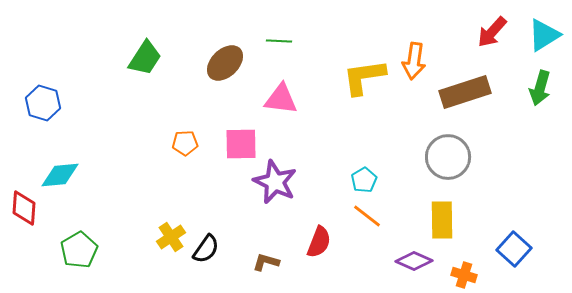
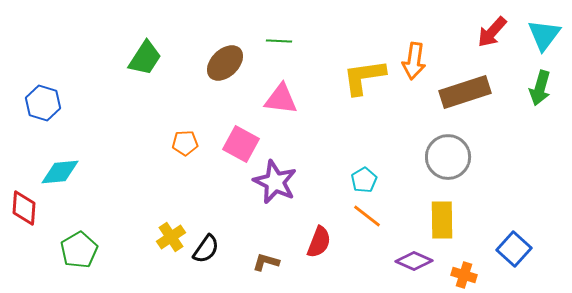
cyan triangle: rotated 21 degrees counterclockwise
pink square: rotated 30 degrees clockwise
cyan diamond: moved 3 px up
